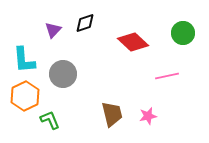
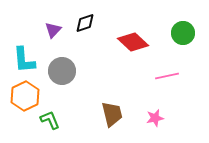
gray circle: moved 1 px left, 3 px up
pink star: moved 7 px right, 2 px down
